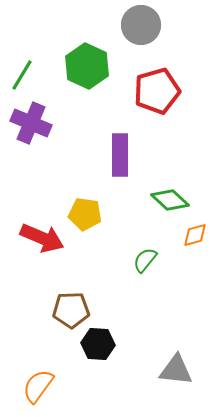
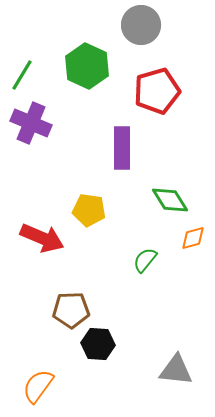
purple rectangle: moved 2 px right, 7 px up
green diamond: rotated 15 degrees clockwise
yellow pentagon: moved 4 px right, 4 px up
orange diamond: moved 2 px left, 3 px down
